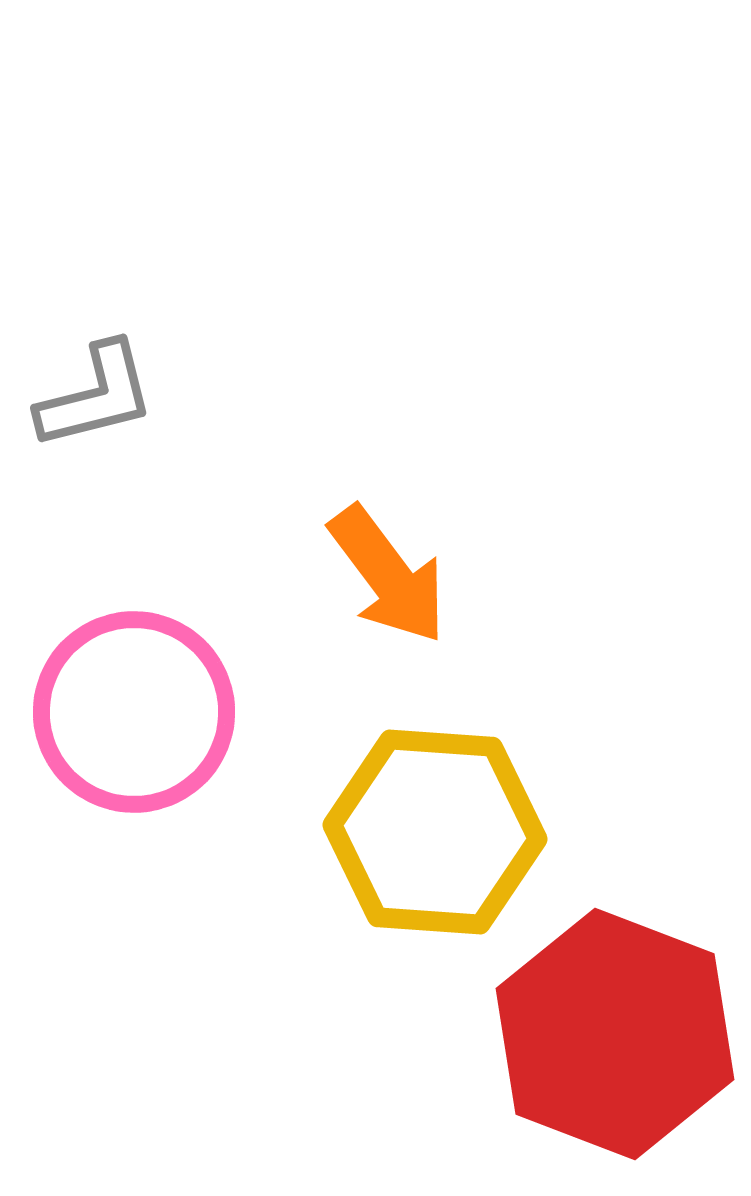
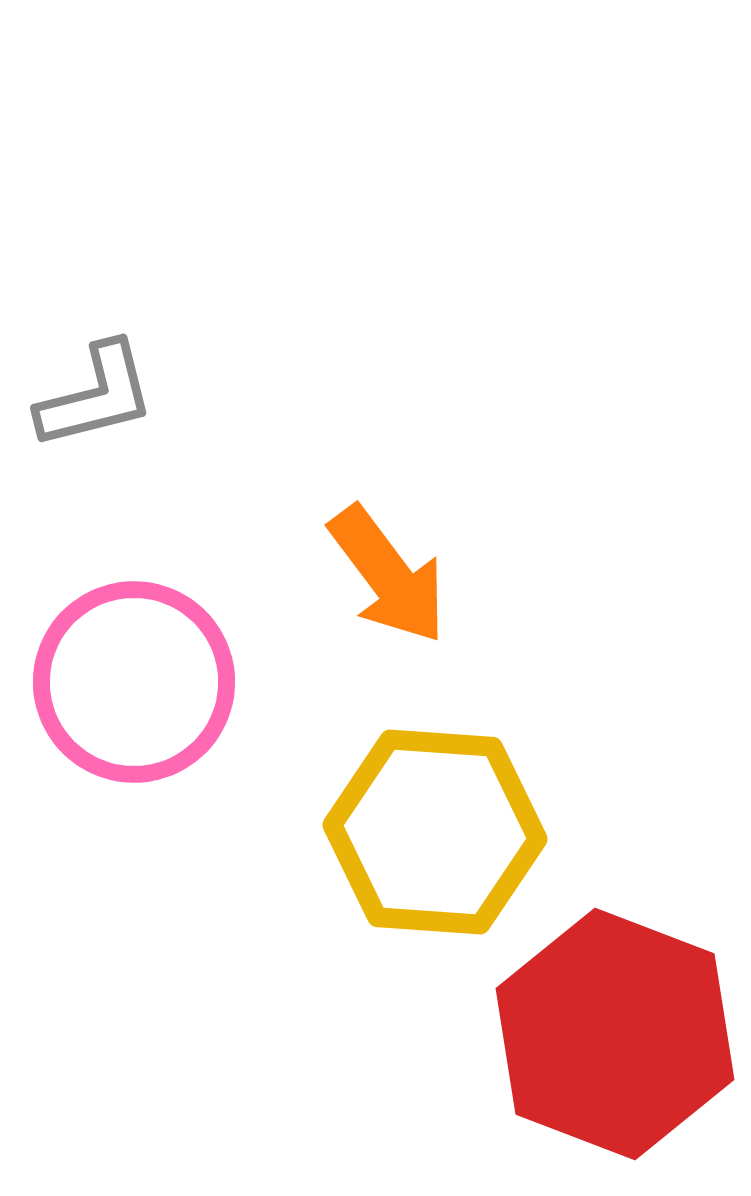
pink circle: moved 30 px up
